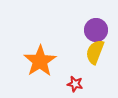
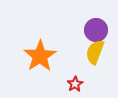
orange star: moved 5 px up
red star: rotated 28 degrees clockwise
